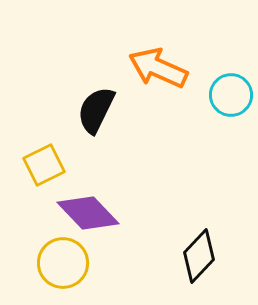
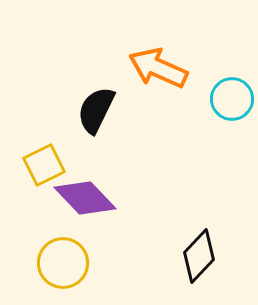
cyan circle: moved 1 px right, 4 px down
purple diamond: moved 3 px left, 15 px up
